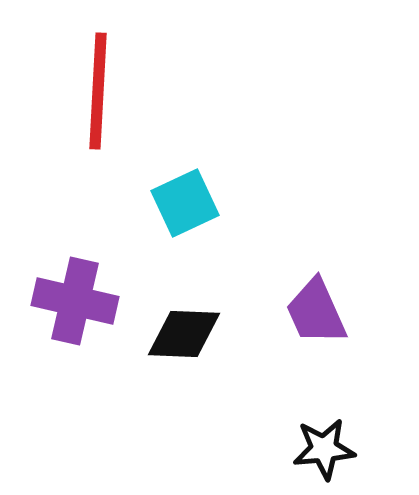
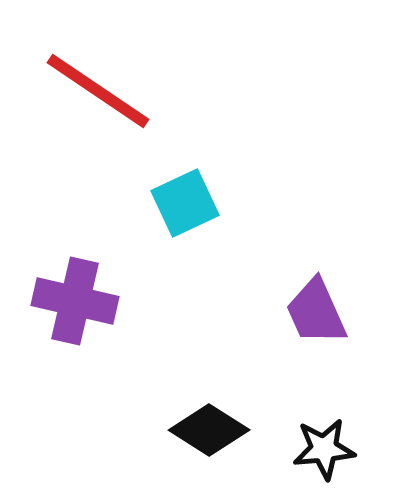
red line: rotated 59 degrees counterclockwise
black diamond: moved 25 px right, 96 px down; rotated 30 degrees clockwise
